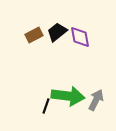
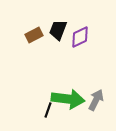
black trapezoid: moved 1 px right, 2 px up; rotated 30 degrees counterclockwise
purple diamond: rotated 75 degrees clockwise
green arrow: moved 3 px down
black line: moved 2 px right, 4 px down
